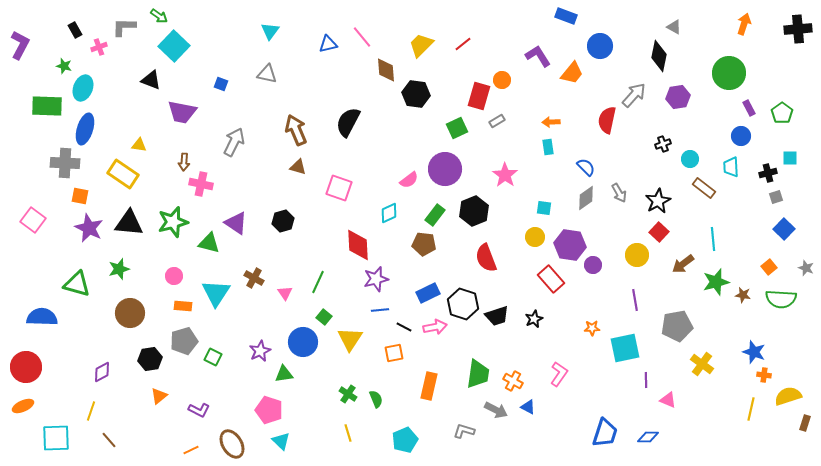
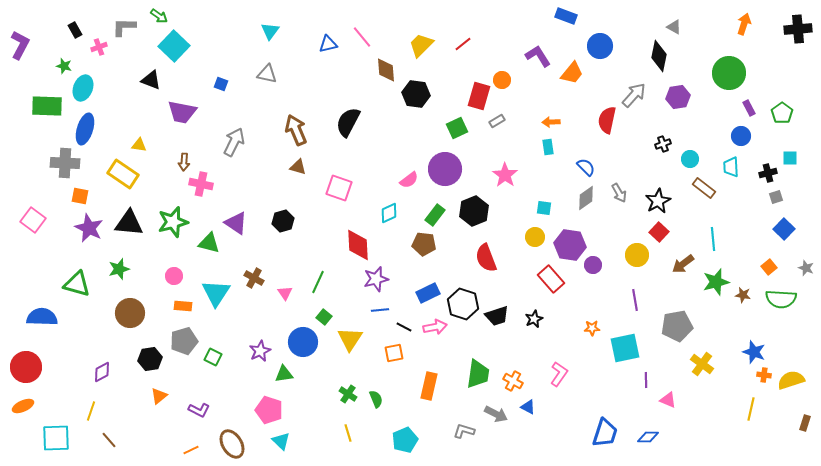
yellow semicircle at (788, 396): moved 3 px right, 16 px up
gray arrow at (496, 410): moved 4 px down
